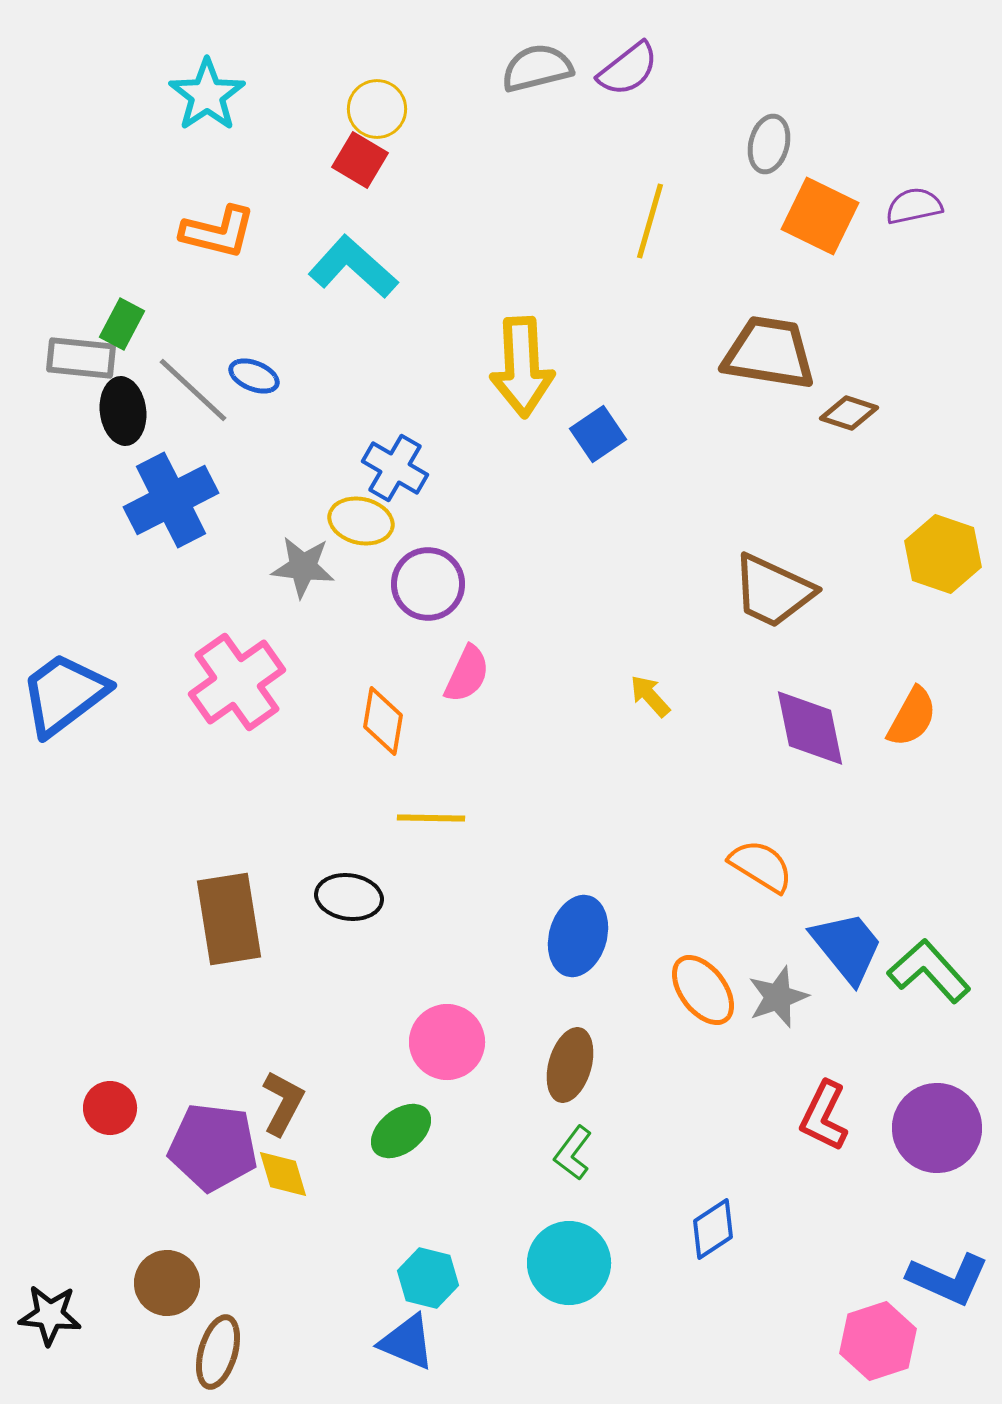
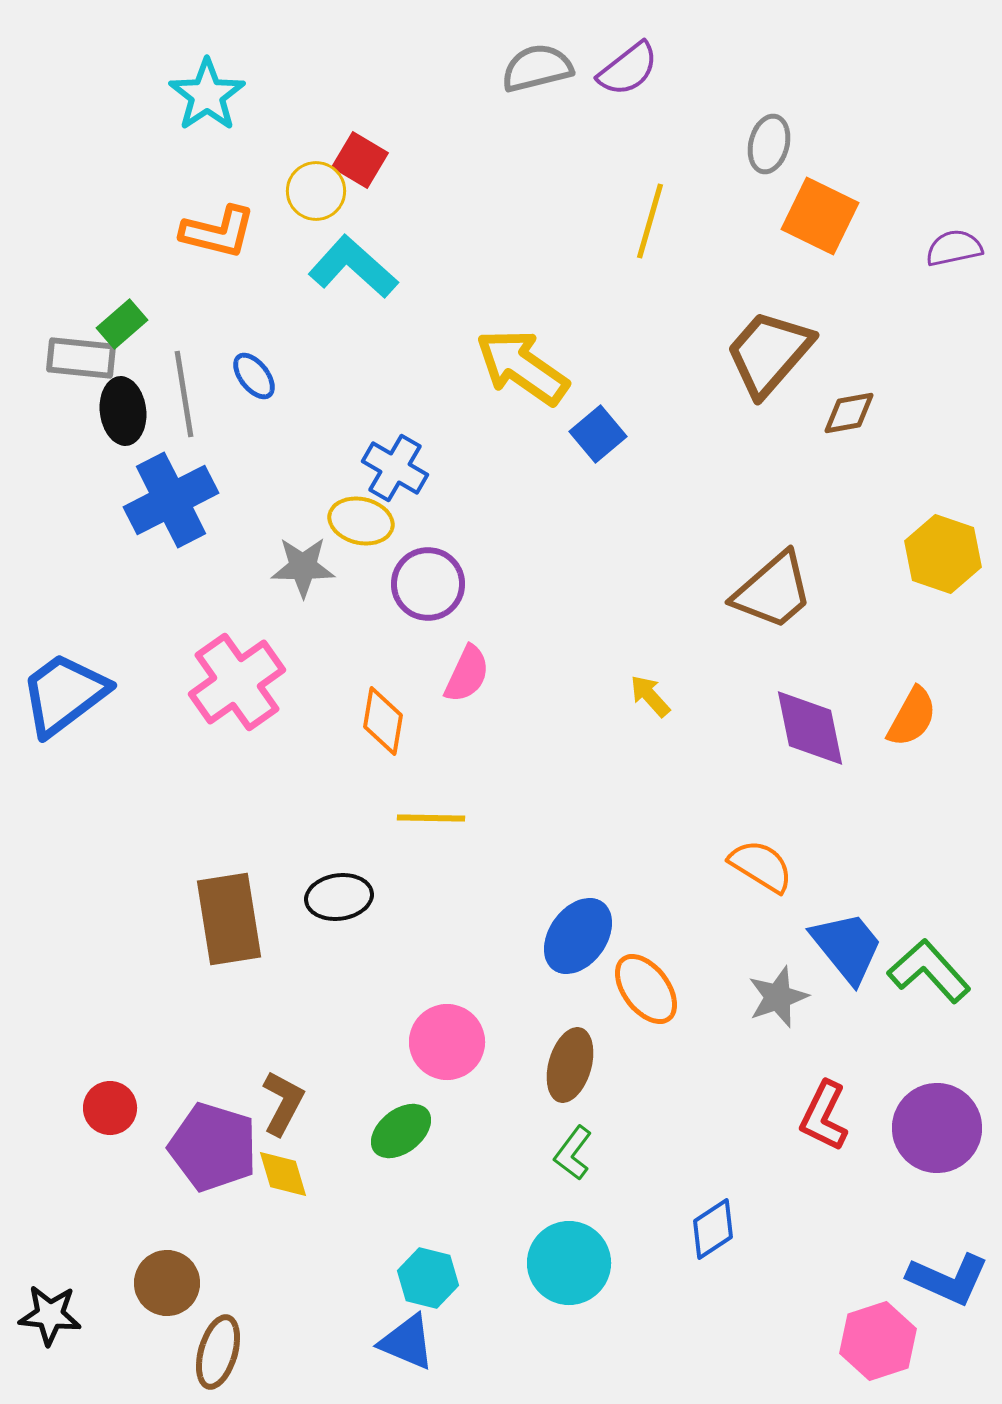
yellow circle at (377, 109): moved 61 px left, 82 px down
purple semicircle at (914, 206): moved 40 px right, 42 px down
green rectangle at (122, 324): rotated 21 degrees clockwise
brown trapezoid at (769, 353): rotated 58 degrees counterclockwise
yellow arrow at (522, 367): rotated 128 degrees clockwise
blue ellipse at (254, 376): rotated 30 degrees clockwise
gray line at (193, 390): moved 9 px left, 4 px down; rotated 38 degrees clockwise
brown diamond at (849, 413): rotated 28 degrees counterclockwise
blue square at (598, 434): rotated 6 degrees counterclockwise
gray star at (303, 567): rotated 6 degrees counterclockwise
brown trapezoid at (773, 591): rotated 66 degrees counterclockwise
black ellipse at (349, 897): moved 10 px left; rotated 16 degrees counterclockwise
blue ellipse at (578, 936): rotated 20 degrees clockwise
orange ellipse at (703, 990): moved 57 px left, 1 px up
purple pentagon at (213, 1147): rotated 10 degrees clockwise
